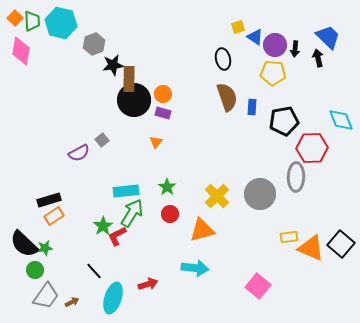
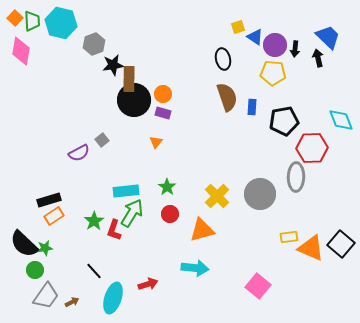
green star at (103, 226): moved 9 px left, 5 px up
red L-shape at (117, 236): moved 3 px left, 6 px up; rotated 45 degrees counterclockwise
